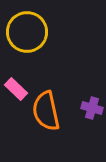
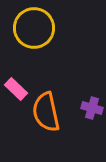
yellow circle: moved 7 px right, 4 px up
orange semicircle: moved 1 px down
